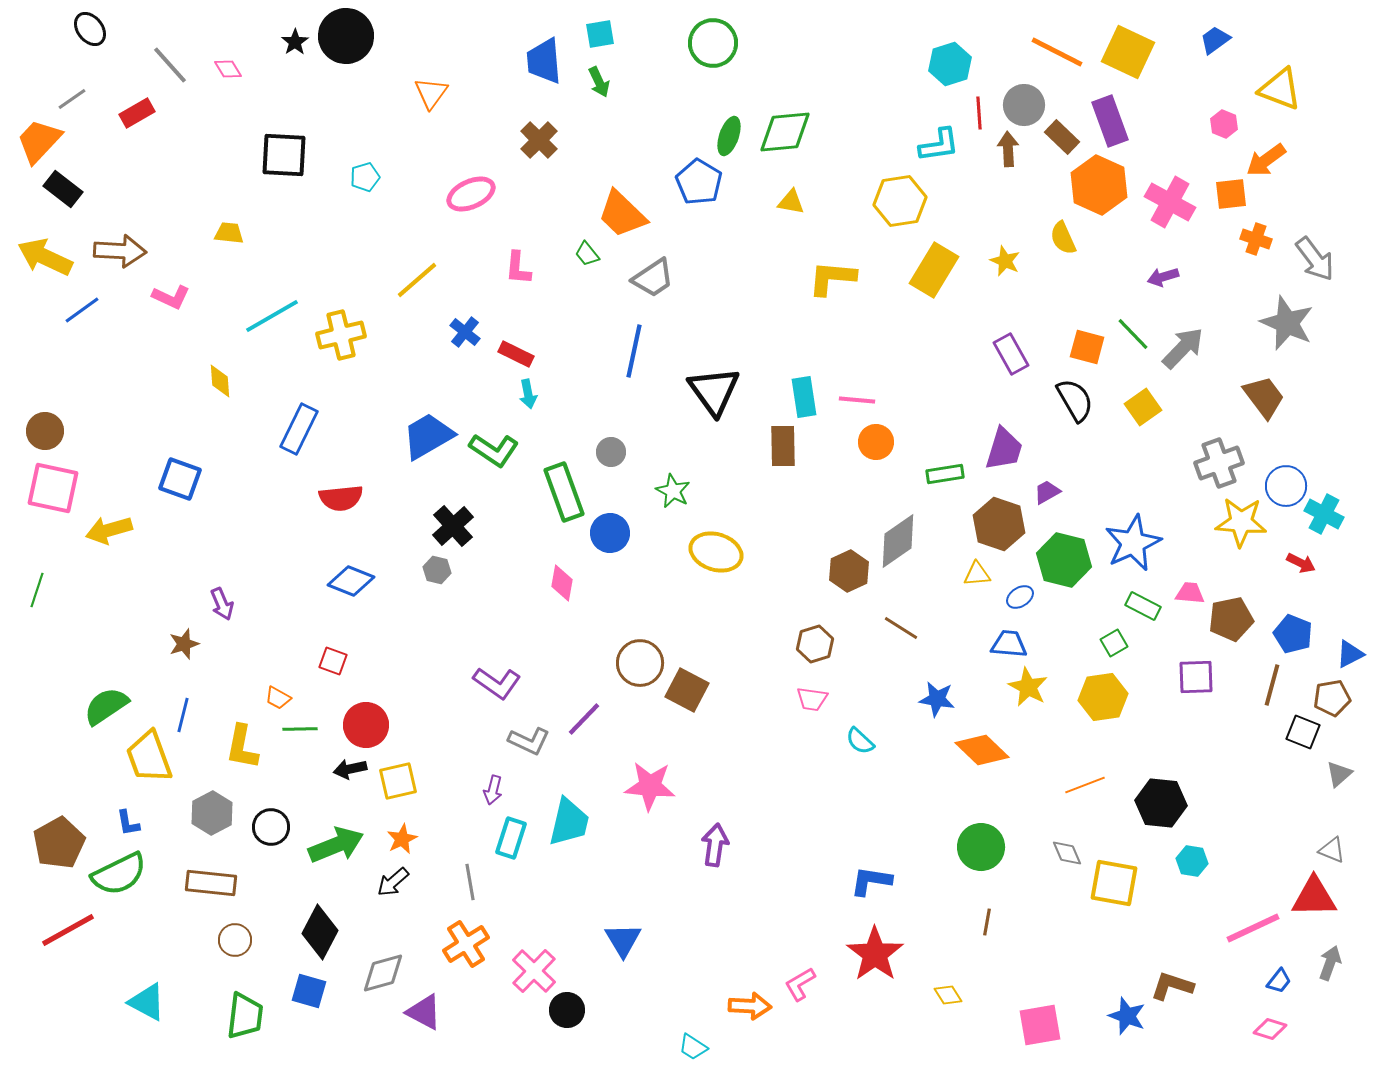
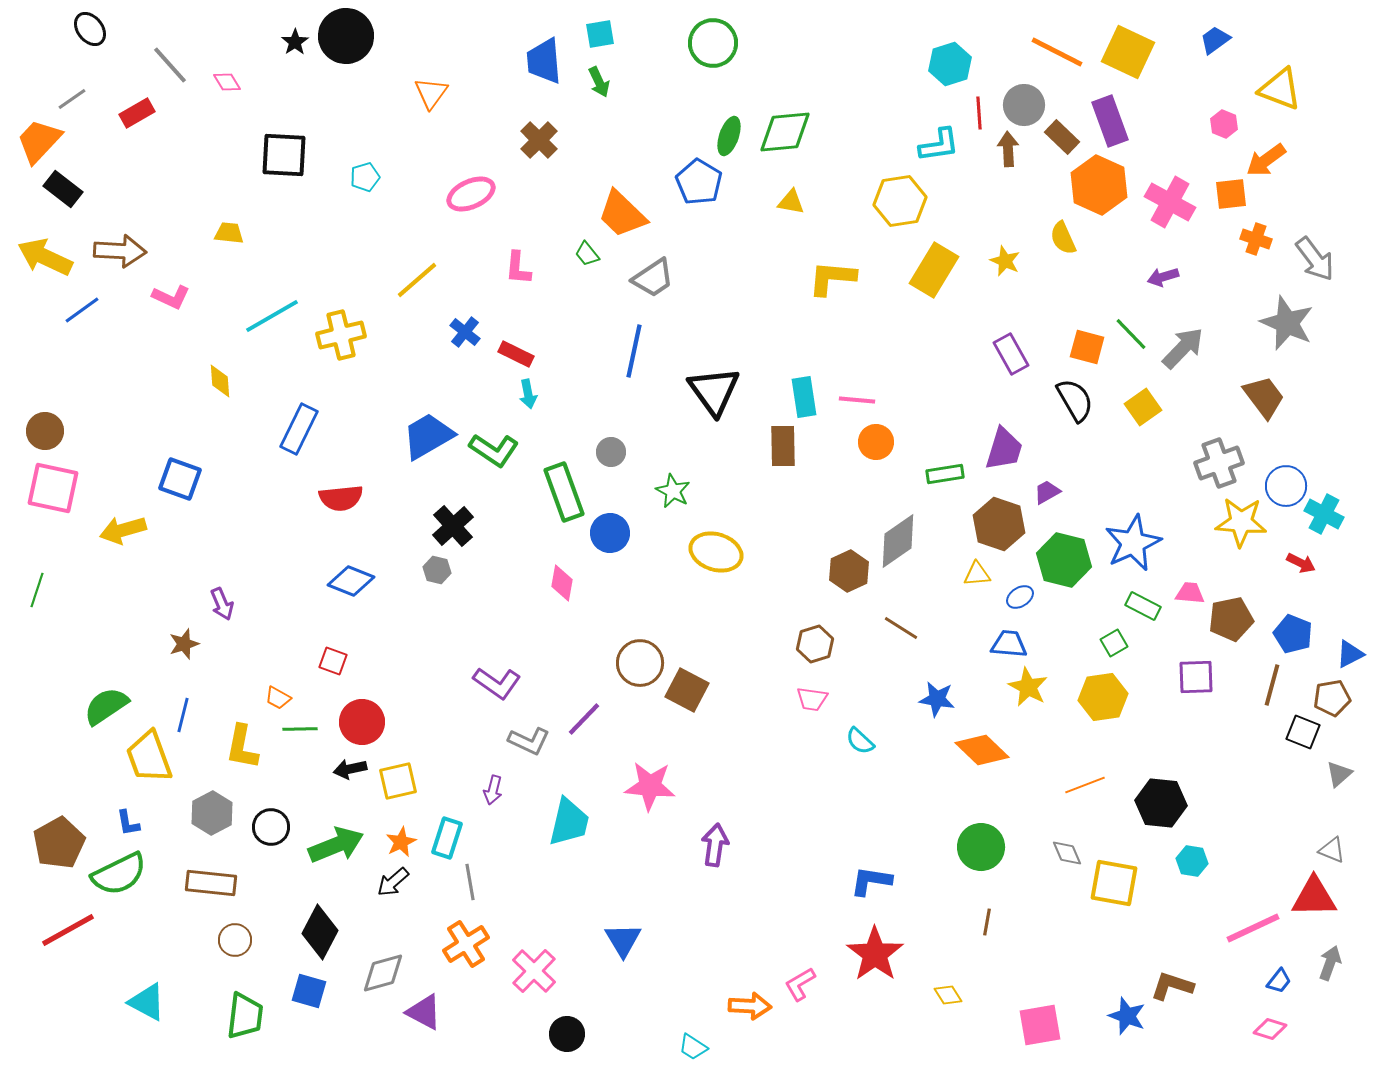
pink diamond at (228, 69): moved 1 px left, 13 px down
green line at (1133, 334): moved 2 px left
yellow arrow at (109, 530): moved 14 px right
red circle at (366, 725): moved 4 px left, 3 px up
cyan rectangle at (511, 838): moved 64 px left
orange star at (402, 839): moved 1 px left, 3 px down
black circle at (567, 1010): moved 24 px down
